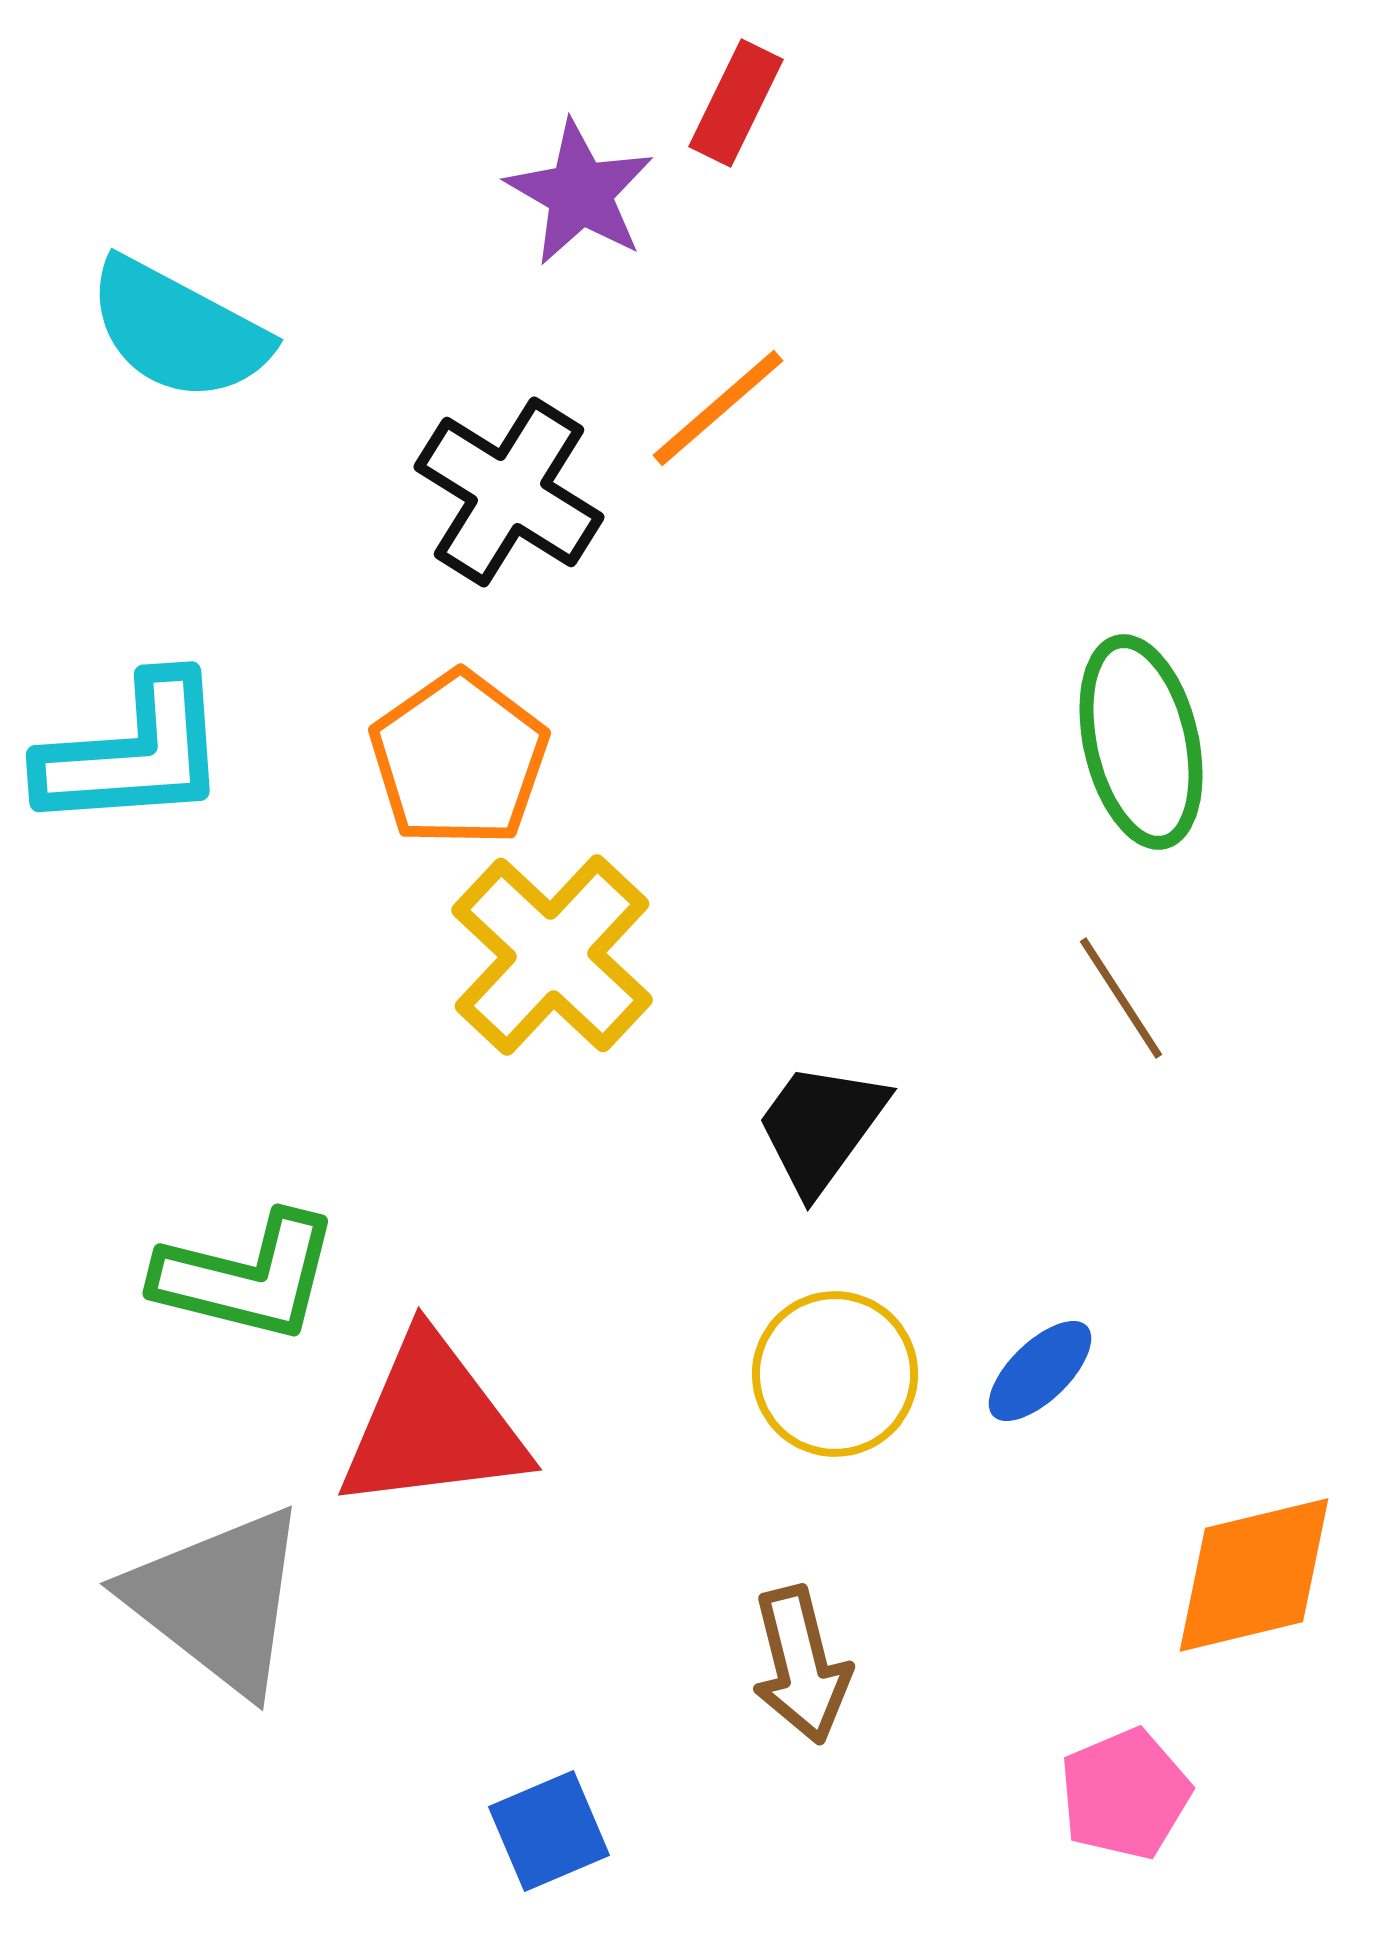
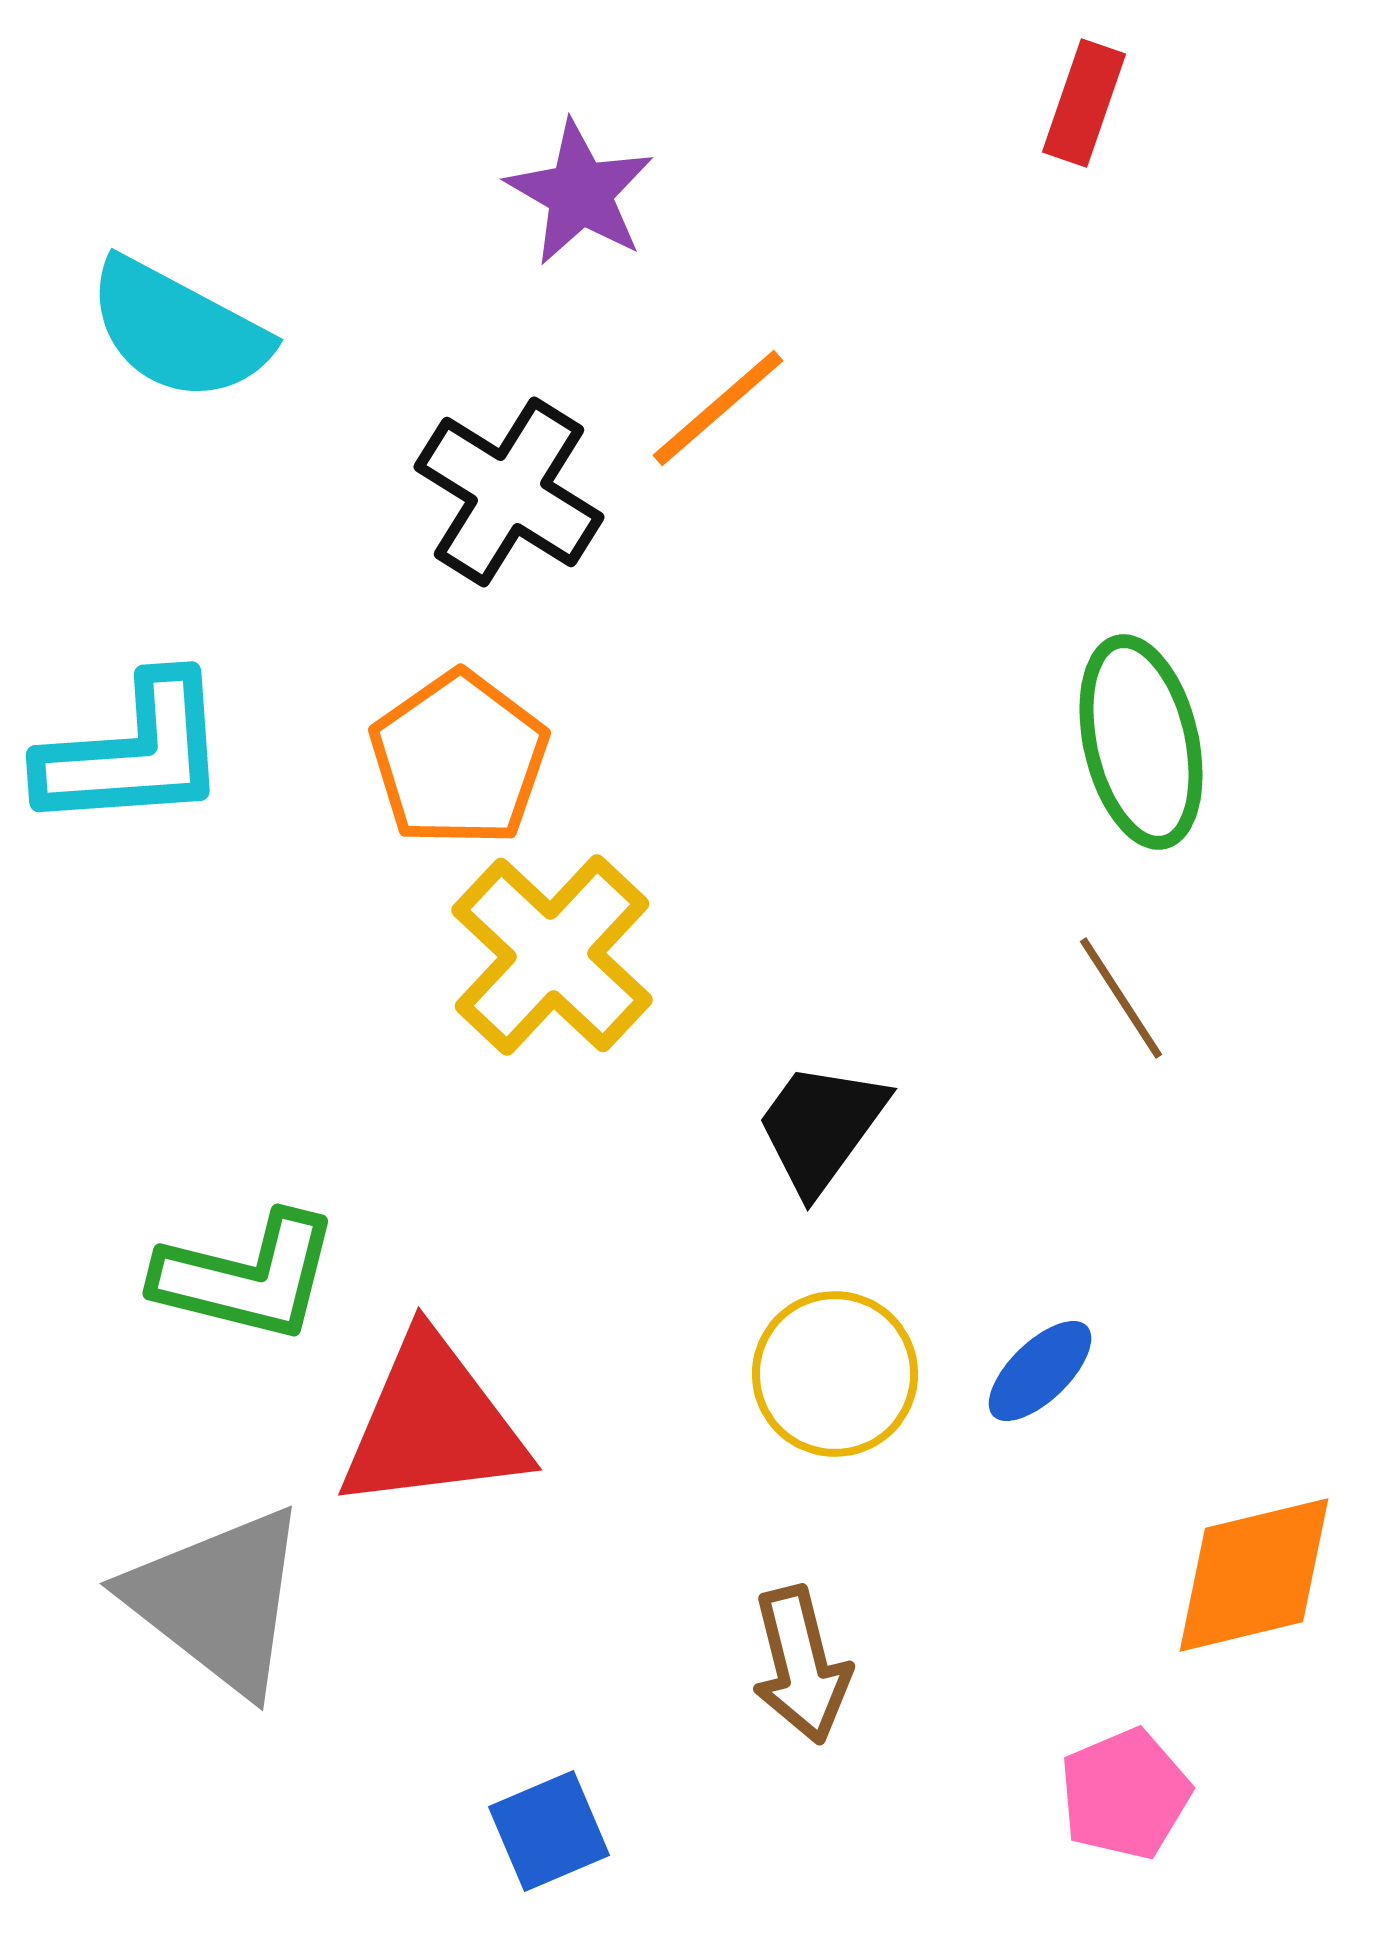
red rectangle: moved 348 px right; rotated 7 degrees counterclockwise
